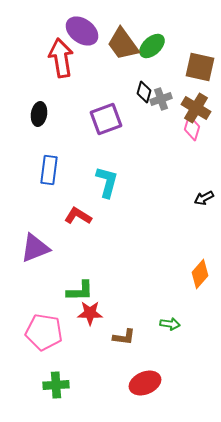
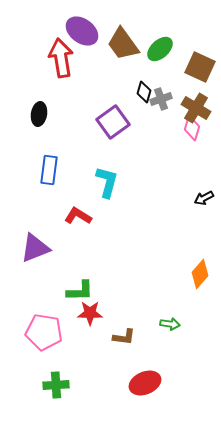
green ellipse: moved 8 px right, 3 px down
brown square: rotated 12 degrees clockwise
purple square: moved 7 px right, 3 px down; rotated 16 degrees counterclockwise
